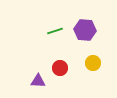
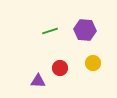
green line: moved 5 px left
